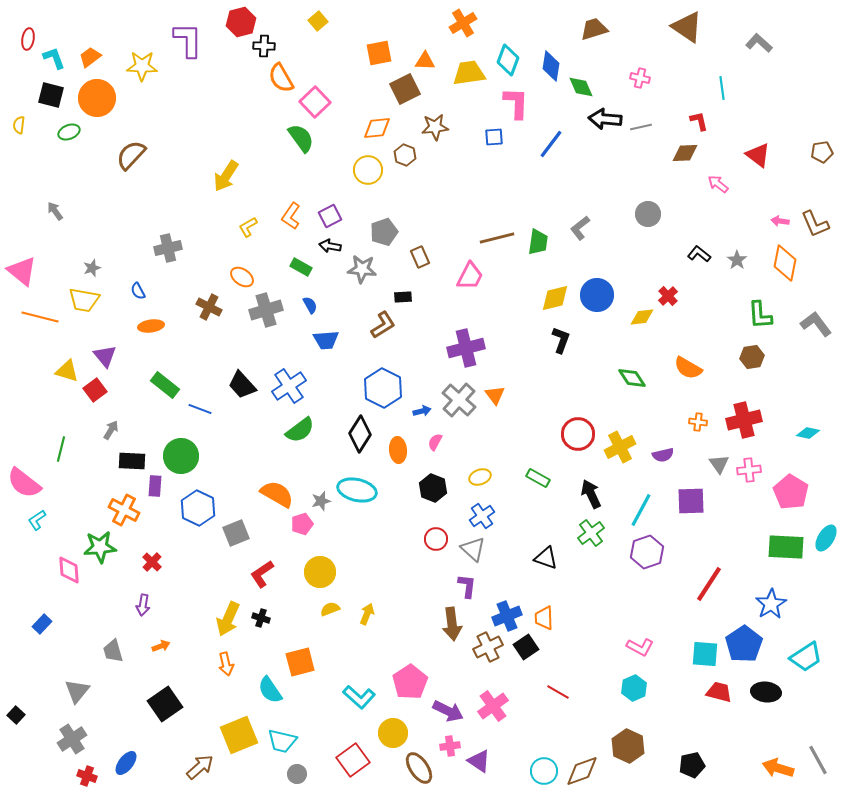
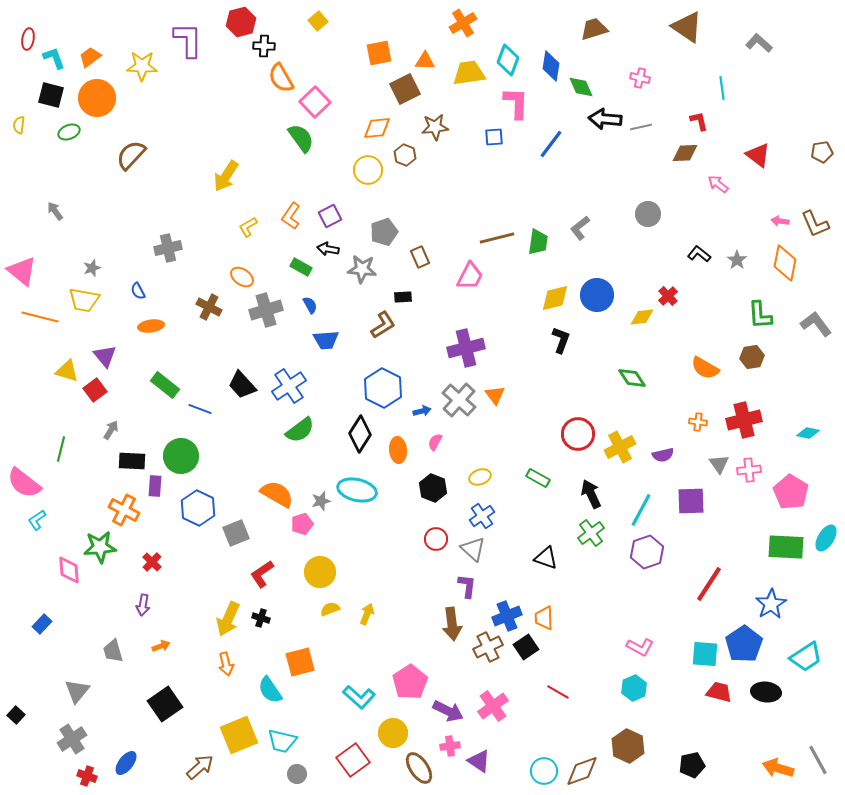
black arrow at (330, 246): moved 2 px left, 3 px down
orange semicircle at (688, 368): moved 17 px right
